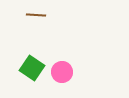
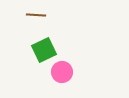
green square: moved 12 px right, 18 px up; rotated 30 degrees clockwise
